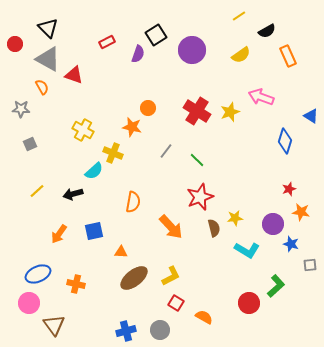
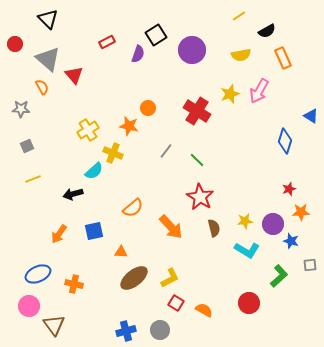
black triangle at (48, 28): moved 9 px up
yellow semicircle at (241, 55): rotated 24 degrees clockwise
orange rectangle at (288, 56): moved 5 px left, 2 px down
gray triangle at (48, 59): rotated 12 degrees clockwise
red triangle at (74, 75): rotated 30 degrees clockwise
pink arrow at (261, 97): moved 2 px left, 6 px up; rotated 80 degrees counterclockwise
yellow star at (230, 112): moved 18 px up
orange star at (132, 127): moved 3 px left, 1 px up
yellow cross at (83, 130): moved 5 px right; rotated 30 degrees clockwise
gray square at (30, 144): moved 3 px left, 2 px down
yellow line at (37, 191): moved 4 px left, 12 px up; rotated 21 degrees clockwise
red star at (200, 197): rotated 20 degrees counterclockwise
orange semicircle at (133, 202): moved 6 px down; rotated 40 degrees clockwise
orange star at (301, 212): rotated 12 degrees counterclockwise
yellow star at (235, 218): moved 10 px right, 3 px down
blue star at (291, 244): moved 3 px up
yellow L-shape at (171, 276): moved 1 px left, 2 px down
orange cross at (76, 284): moved 2 px left
green L-shape at (276, 286): moved 3 px right, 10 px up
pink circle at (29, 303): moved 3 px down
orange semicircle at (204, 317): moved 7 px up
